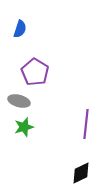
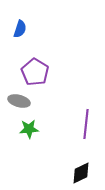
green star: moved 5 px right, 2 px down; rotated 12 degrees clockwise
